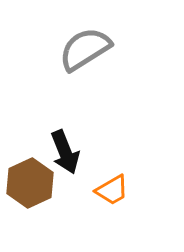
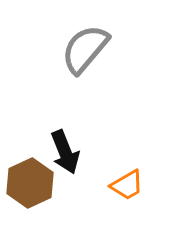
gray semicircle: rotated 18 degrees counterclockwise
orange trapezoid: moved 15 px right, 5 px up
